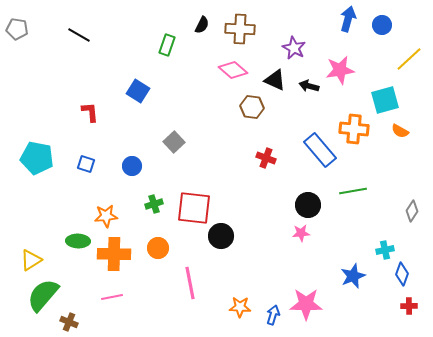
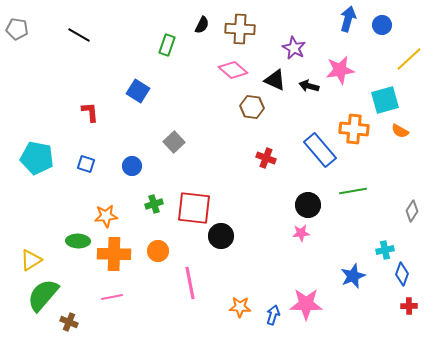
orange circle at (158, 248): moved 3 px down
